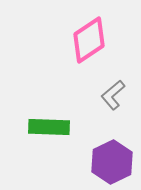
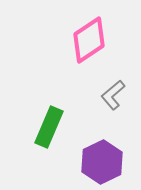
green rectangle: rotated 69 degrees counterclockwise
purple hexagon: moved 10 px left
